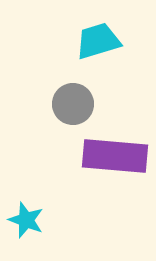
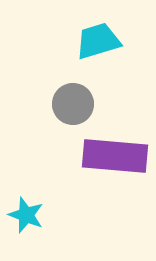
cyan star: moved 5 px up
